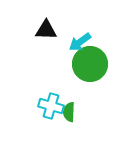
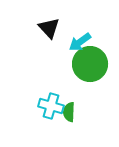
black triangle: moved 3 px right, 2 px up; rotated 45 degrees clockwise
